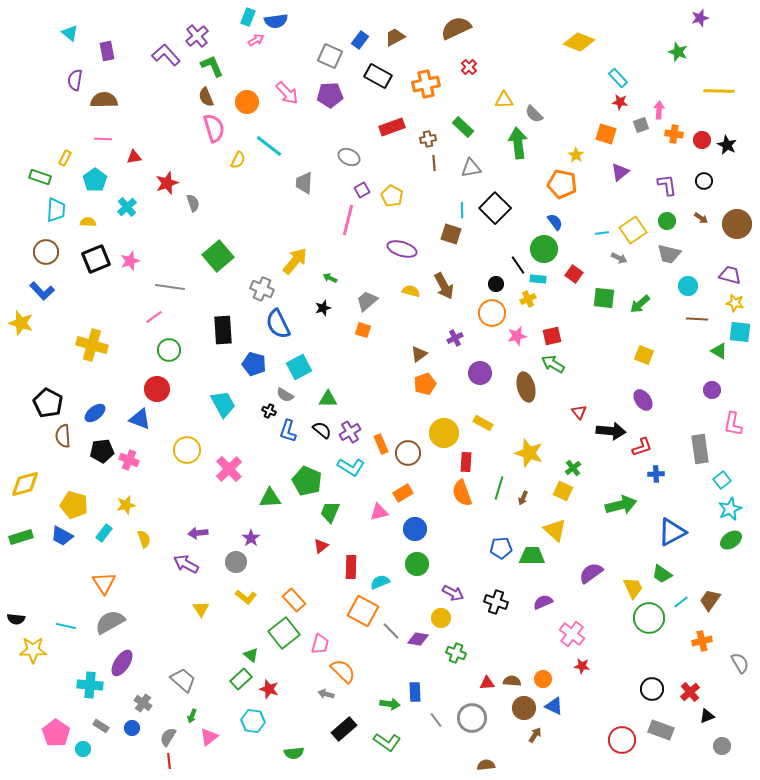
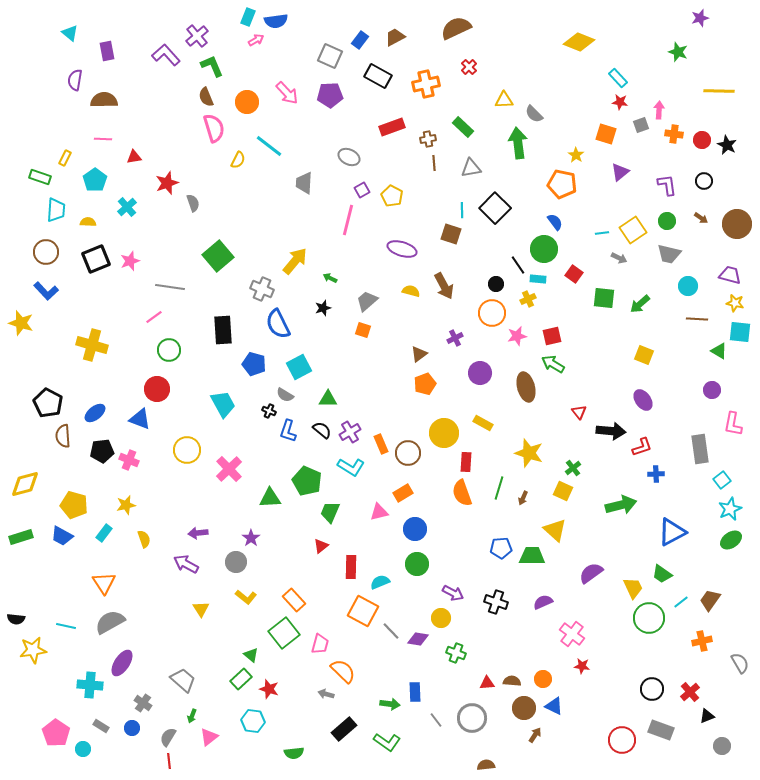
blue L-shape at (42, 291): moved 4 px right
yellow star at (33, 650): rotated 8 degrees counterclockwise
